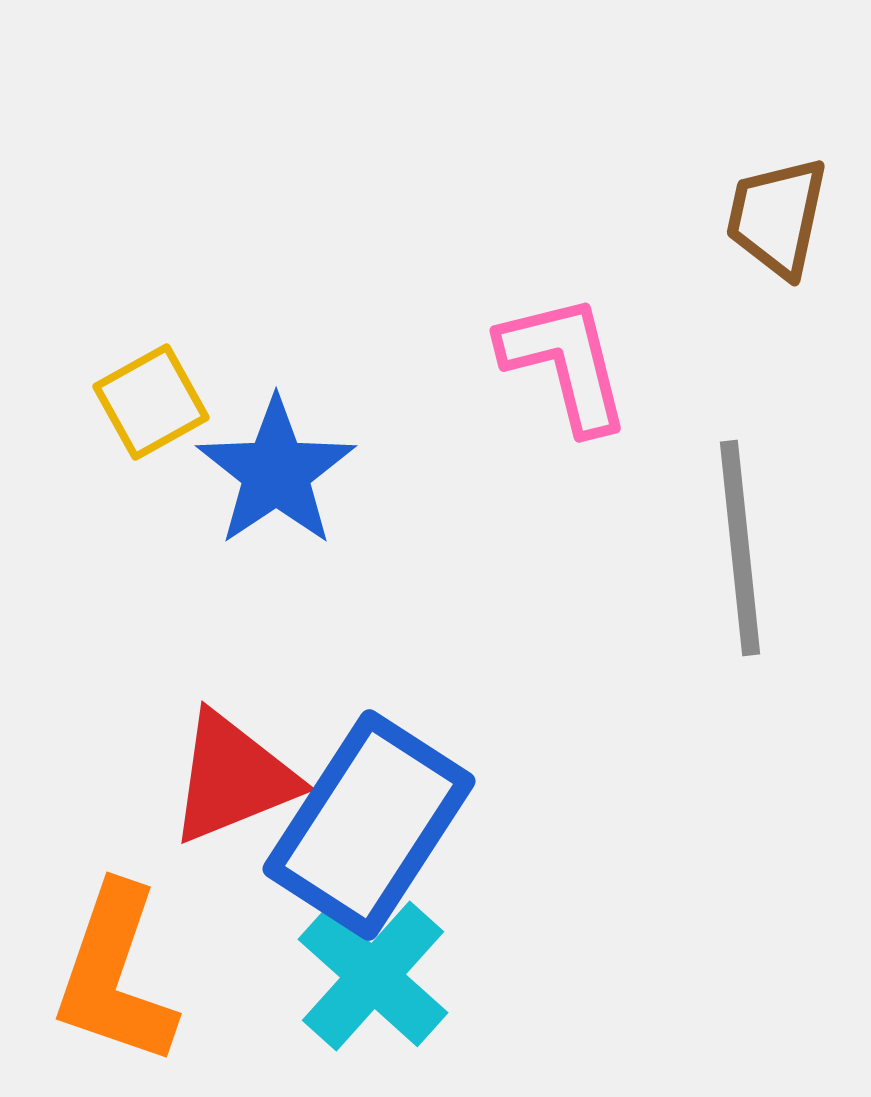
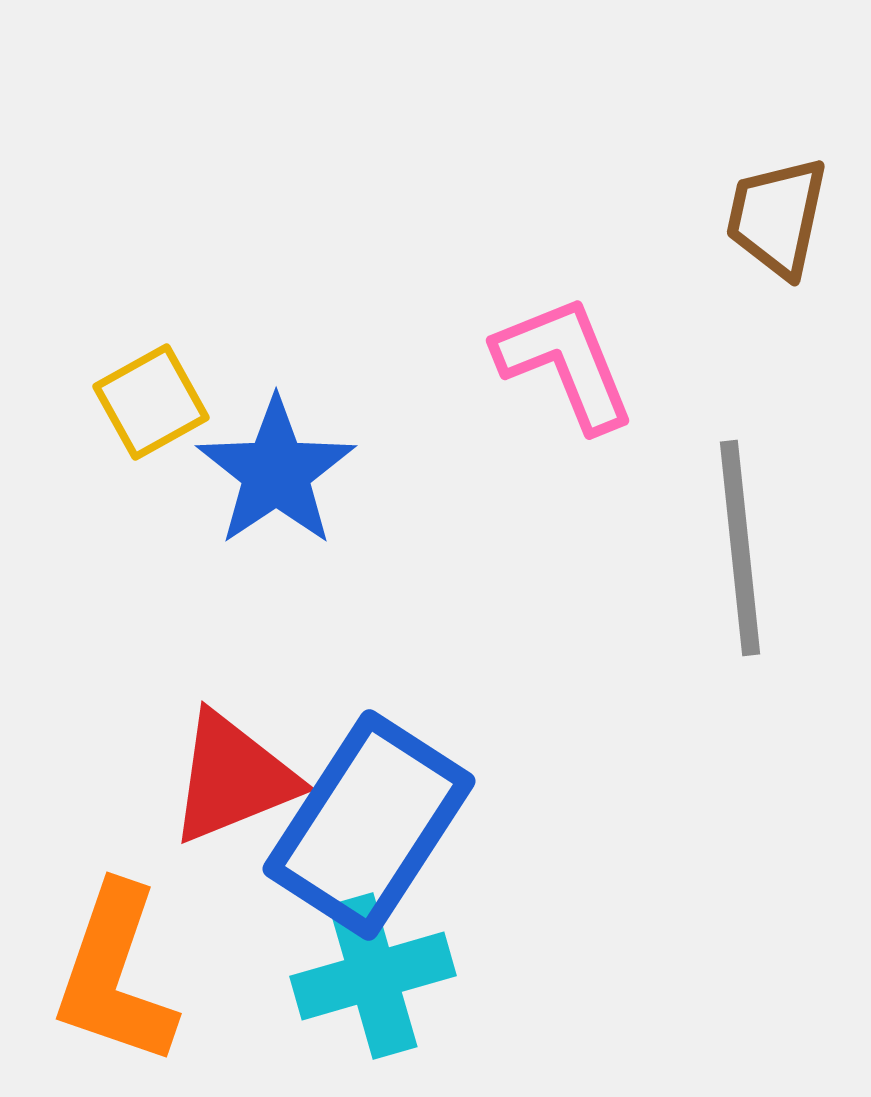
pink L-shape: rotated 8 degrees counterclockwise
cyan cross: rotated 32 degrees clockwise
